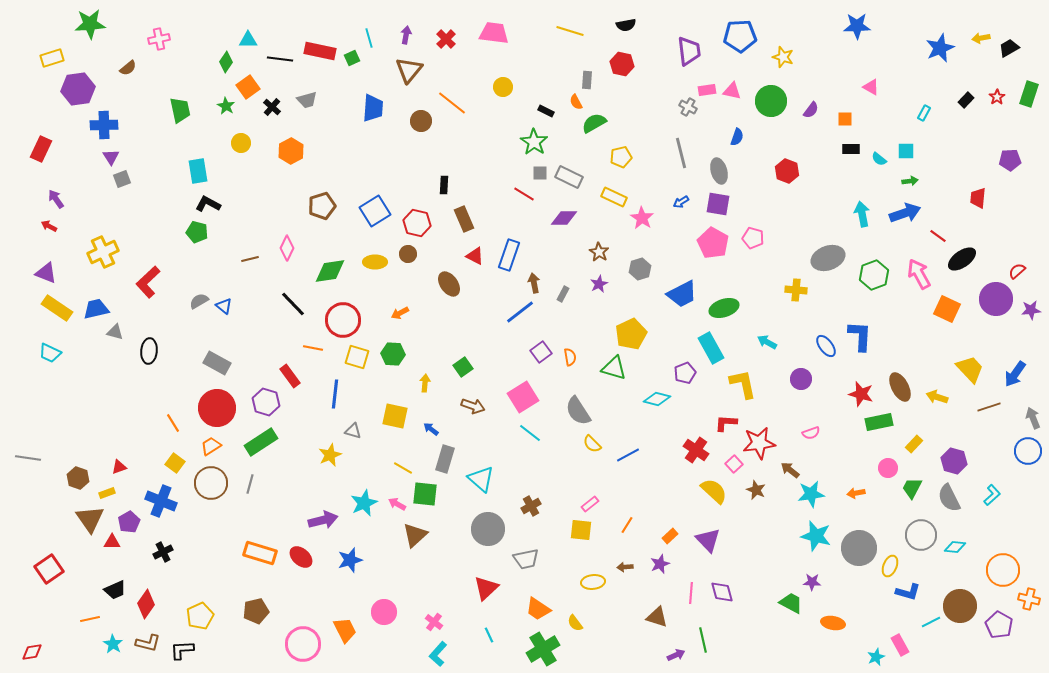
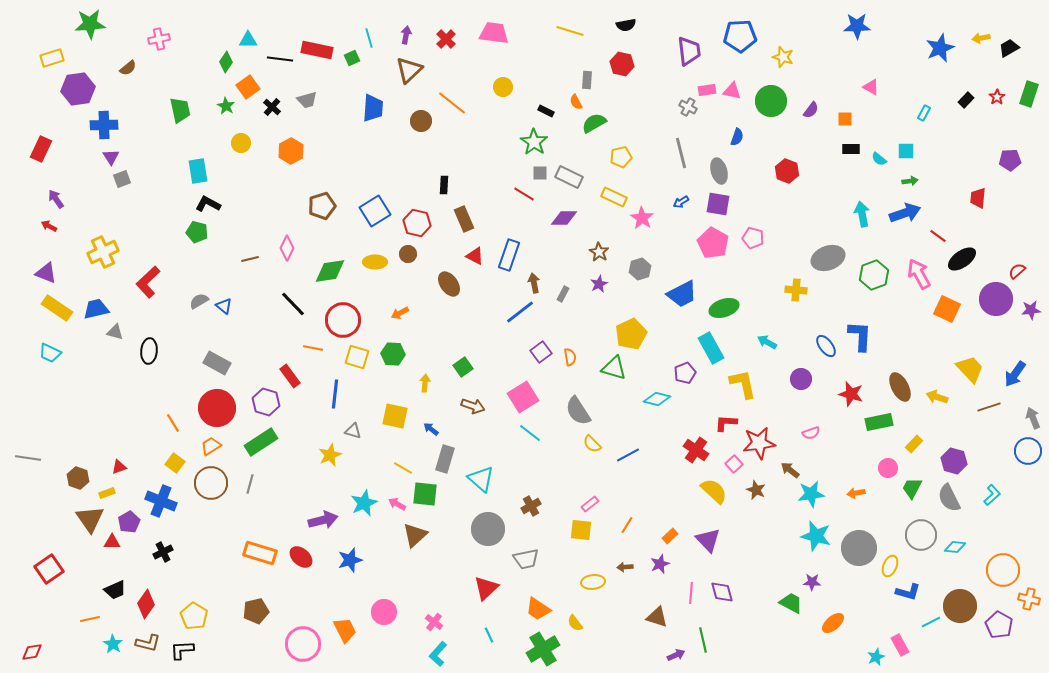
red rectangle at (320, 51): moved 3 px left, 1 px up
brown triangle at (409, 70): rotated 8 degrees clockwise
red star at (861, 394): moved 10 px left
yellow pentagon at (200, 616): moved 6 px left; rotated 16 degrees counterclockwise
orange ellipse at (833, 623): rotated 50 degrees counterclockwise
